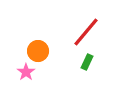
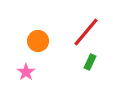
orange circle: moved 10 px up
green rectangle: moved 3 px right
